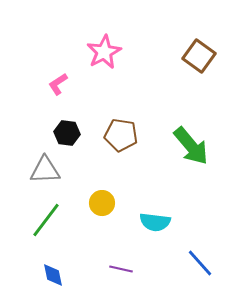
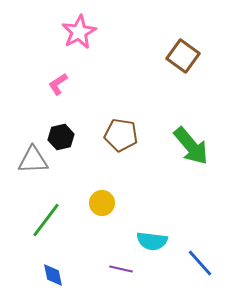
pink star: moved 25 px left, 20 px up
brown square: moved 16 px left
black hexagon: moved 6 px left, 4 px down; rotated 20 degrees counterclockwise
gray triangle: moved 12 px left, 10 px up
cyan semicircle: moved 3 px left, 19 px down
